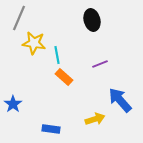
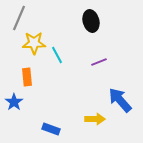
black ellipse: moved 1 px left, 1 px down
yellow star: rotated 10 degrees counterclockwise
cyan line: rotated 18 degrees counterclockwise
purple line: moved 1 px left, 2 px up
orange rectangle: moved 37 px left; rotated 42 degrees clockwise
blue star: moved 1 px right, 2 px up
yellow arrow: rotated 18 degrees clockwise
blue rectangle: rotated 12 degrees clockwise
